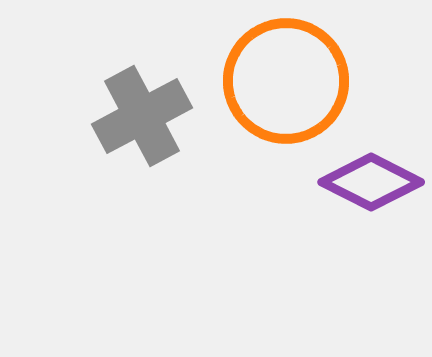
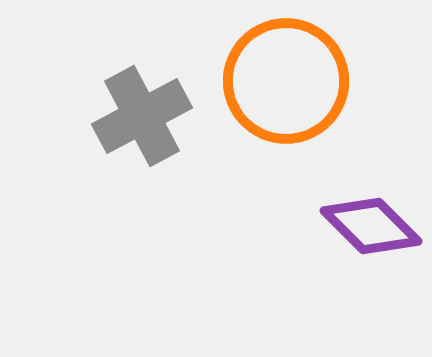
purple diamond: moved 44 px down; rotated 18 degrees clockwise
